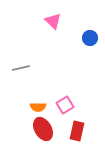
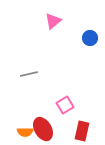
pink triangle: rotated 36 degrees clockwise
gray line: moved 8 px right, 6 px down
orange semicircle: moved 13 px left, 25 px down
red rectangle: moved 5 px right
